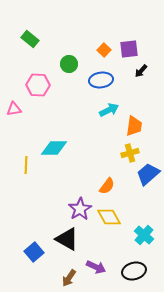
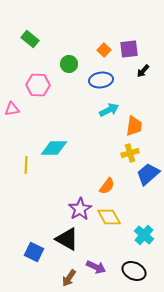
black arrow: moved 2 px right
pink triangle: moved 2 px left
blue square: rotated 24 degrees counterclockwise
black ellipse: rotated 40 degrees clockwise
